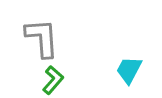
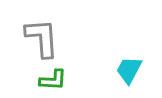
green L-shape: rotated 52 degrees clockwise
